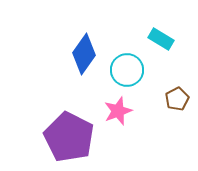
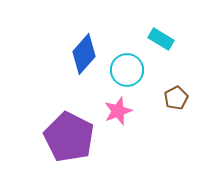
blue diamond: rotated 6 degrees clockwise
brown pentagon: moved 1 px left, 1 px up
